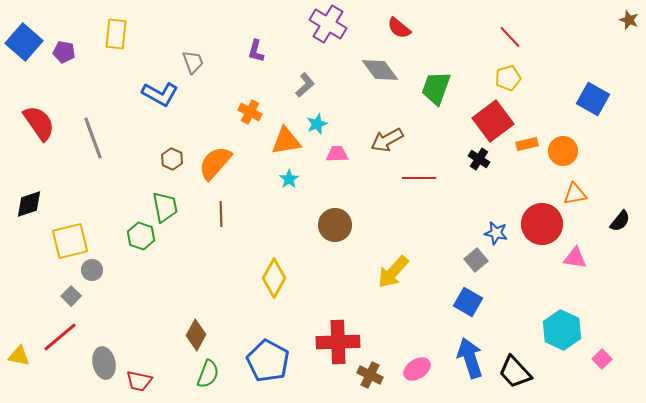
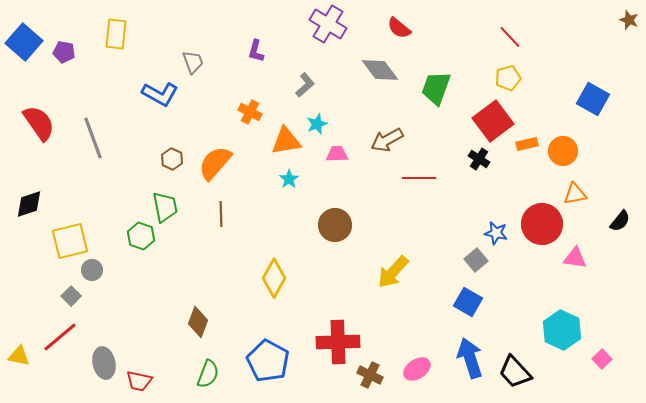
brown diamond at (196, 335): moved 2 px right, 13 px up; rotated 8 degrees counterclockwise
